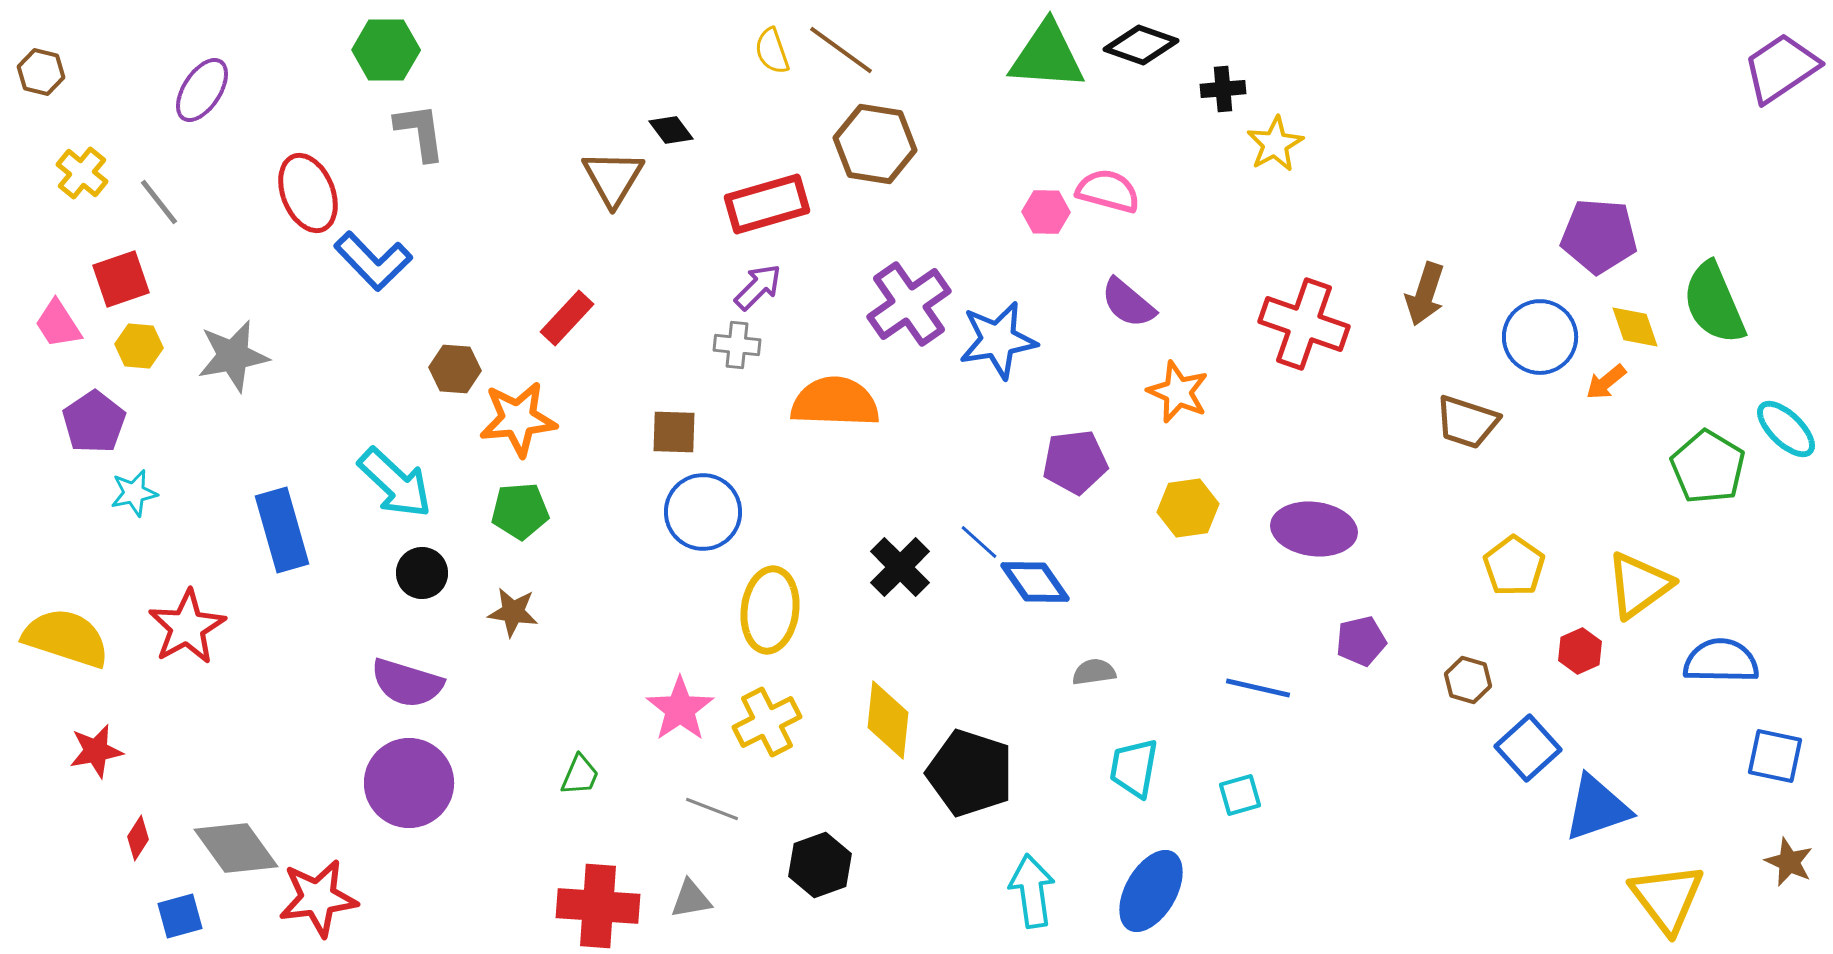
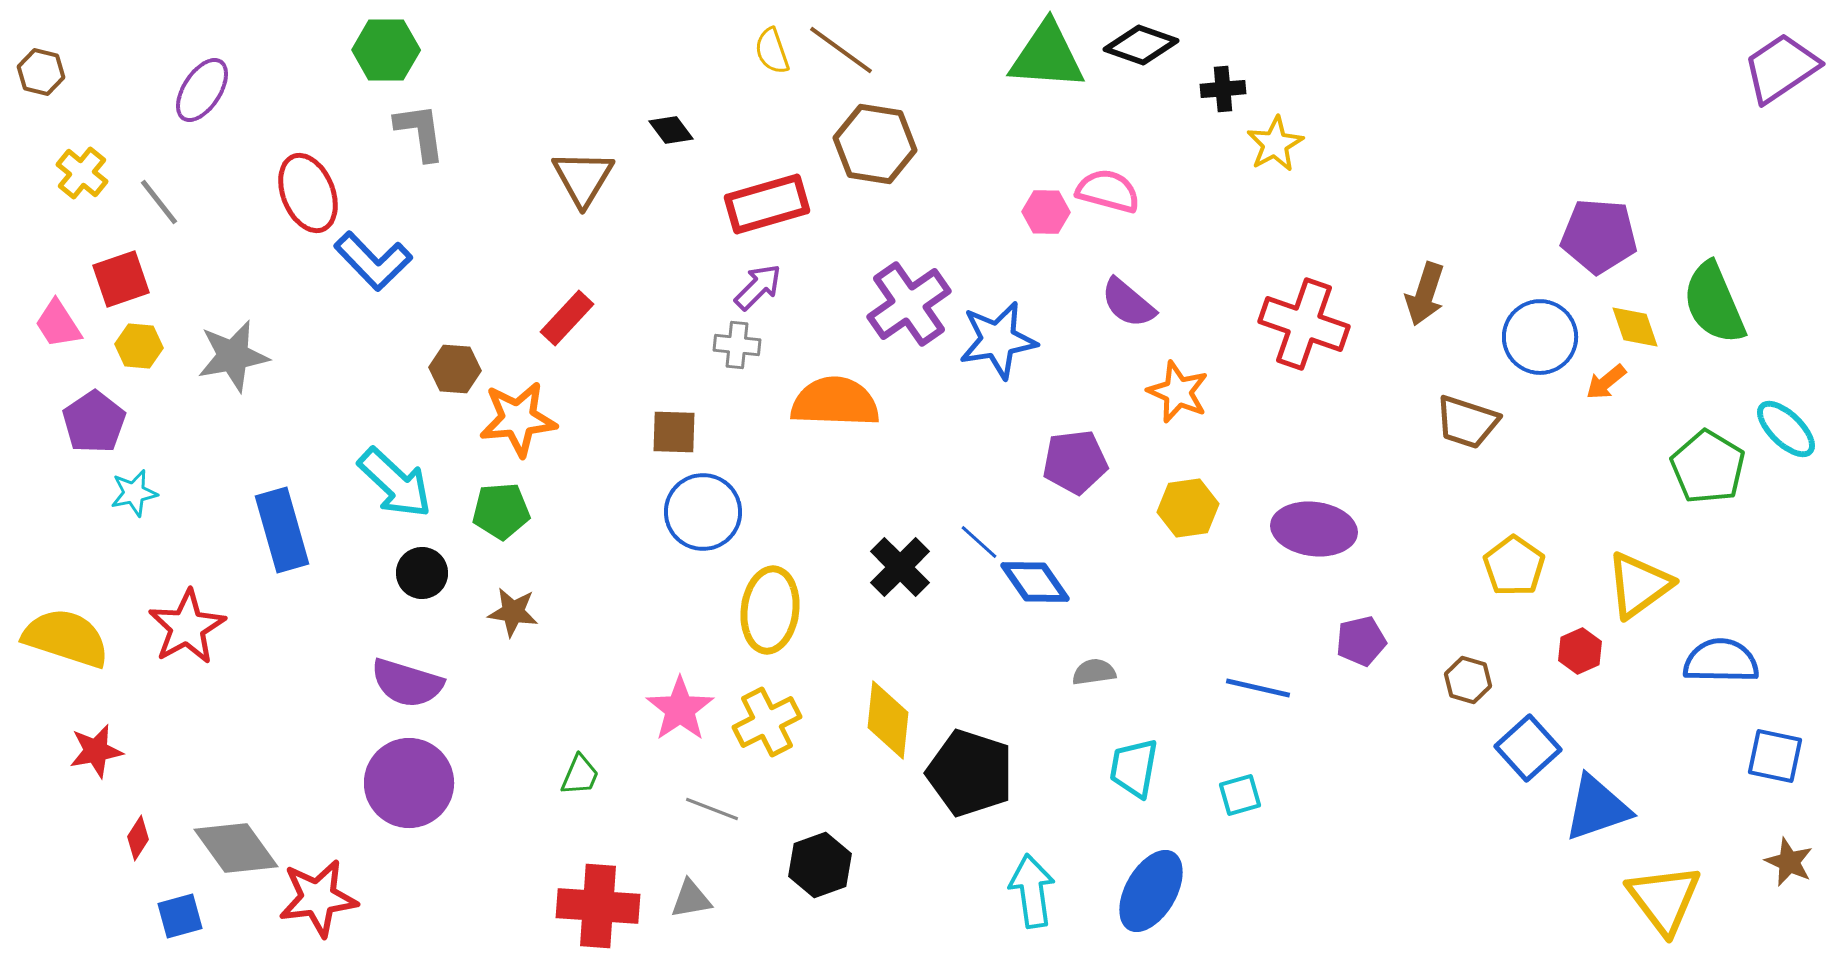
brown triangle at (613, 178): moved 30 px left
green pentagon at (520, 511): moved 19 px left
yellow triangle at (1667, 898): moved 3 px left, 1 px down
